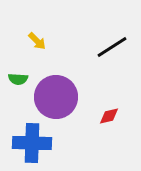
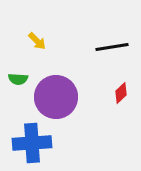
black line: rotated 24 degrees clockwise
red diamond: moved 12 px right, 23 px up; rotated 30 degrees counterclockwise
blue cross: rotated 6 degrees counterclockwise
